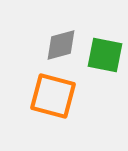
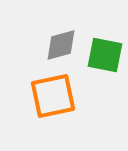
orange square: rotated 27 degrees counterclockwise
